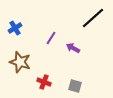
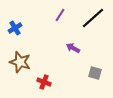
purple line: moved 9 px right, 23 px up
gray square: moved 20 px right, 13 px up
